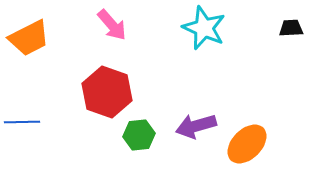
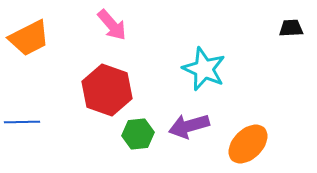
cyan star: moved 41 px down
red hexagon: moved 2 px up
purple arrow: moved 7 px left
green hexagon: moved 1 px left, 1 px up
orange ellipse: moved 1 px right
